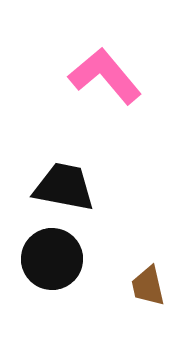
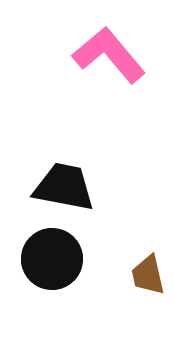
pink L-shape: moved 4 px right, 21 px up
brown trapezoid: moved 11 px up
